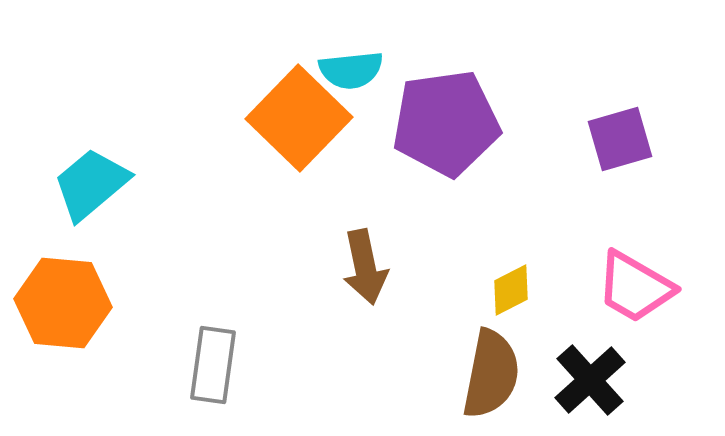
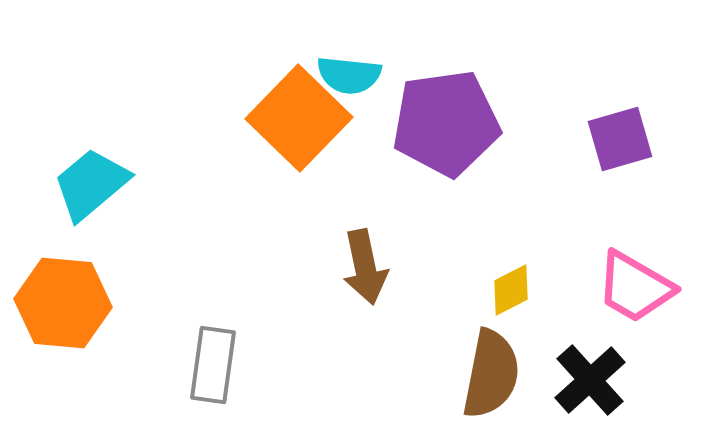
cyan semicircle: moved 2 px left, 5 px down; rotated 12 degrees clockwise
